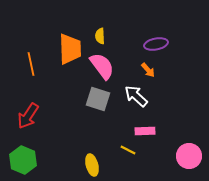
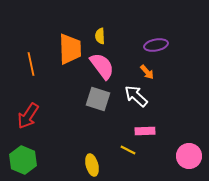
purple ellipse: moved 1 px down
orange arrow: moved 1 px left, 2 px down
